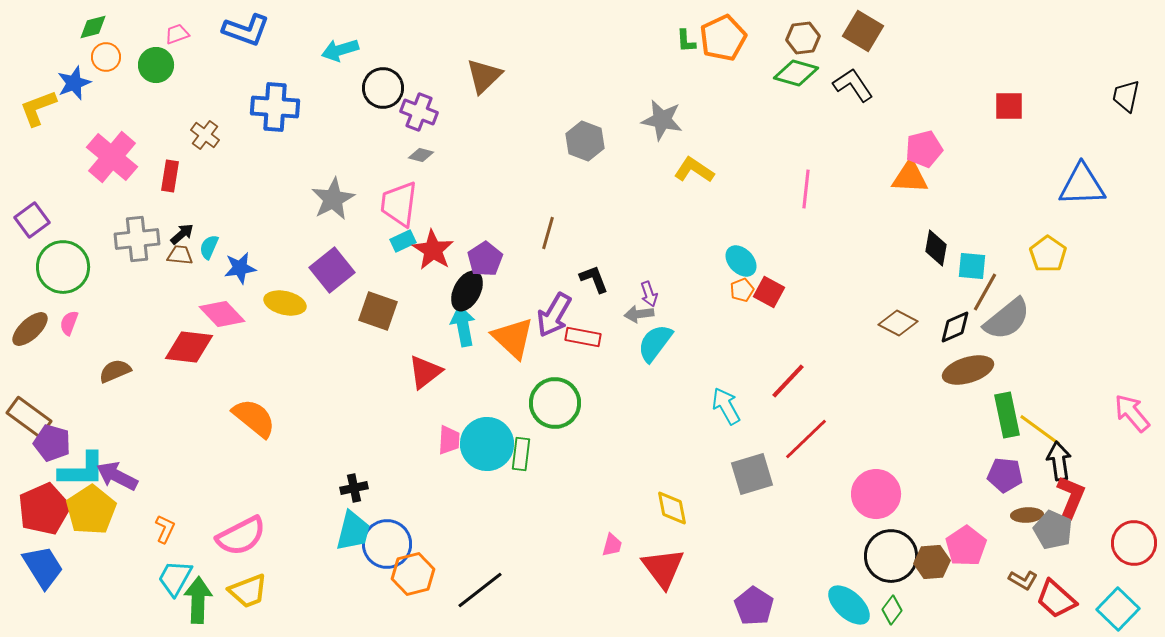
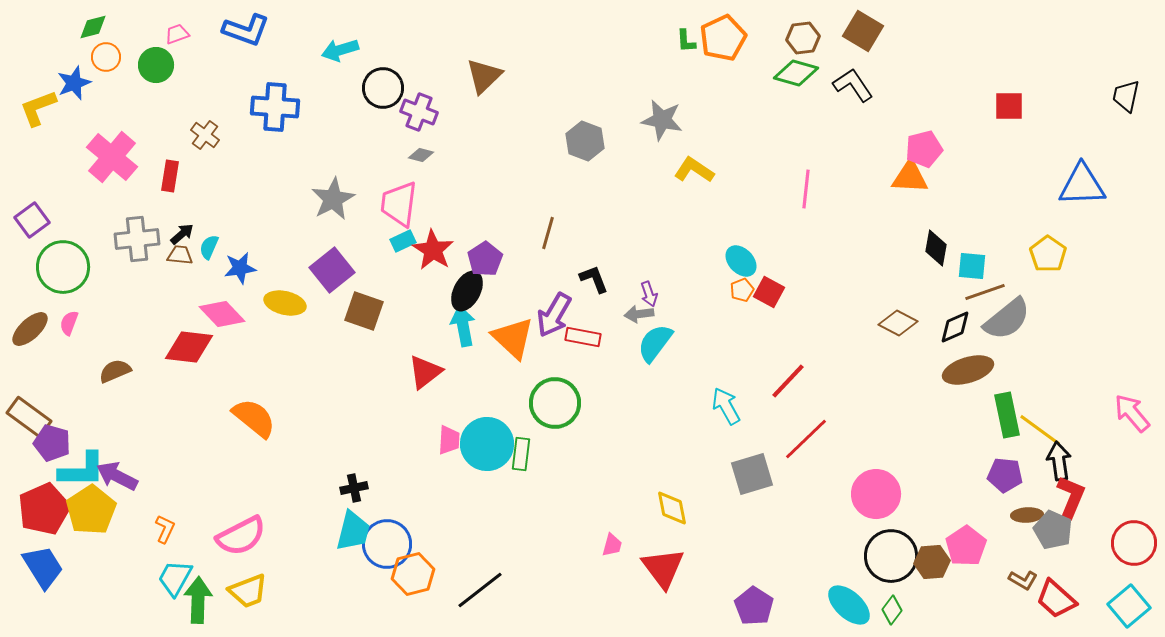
brown line at (985, 292): rotated 42 degrees clockwise
brown square at (378, 311): moved 14 px left
cyan square at (1118, 609): moved 11 px right, 3 px up; rotated 6 degrees clockwise
